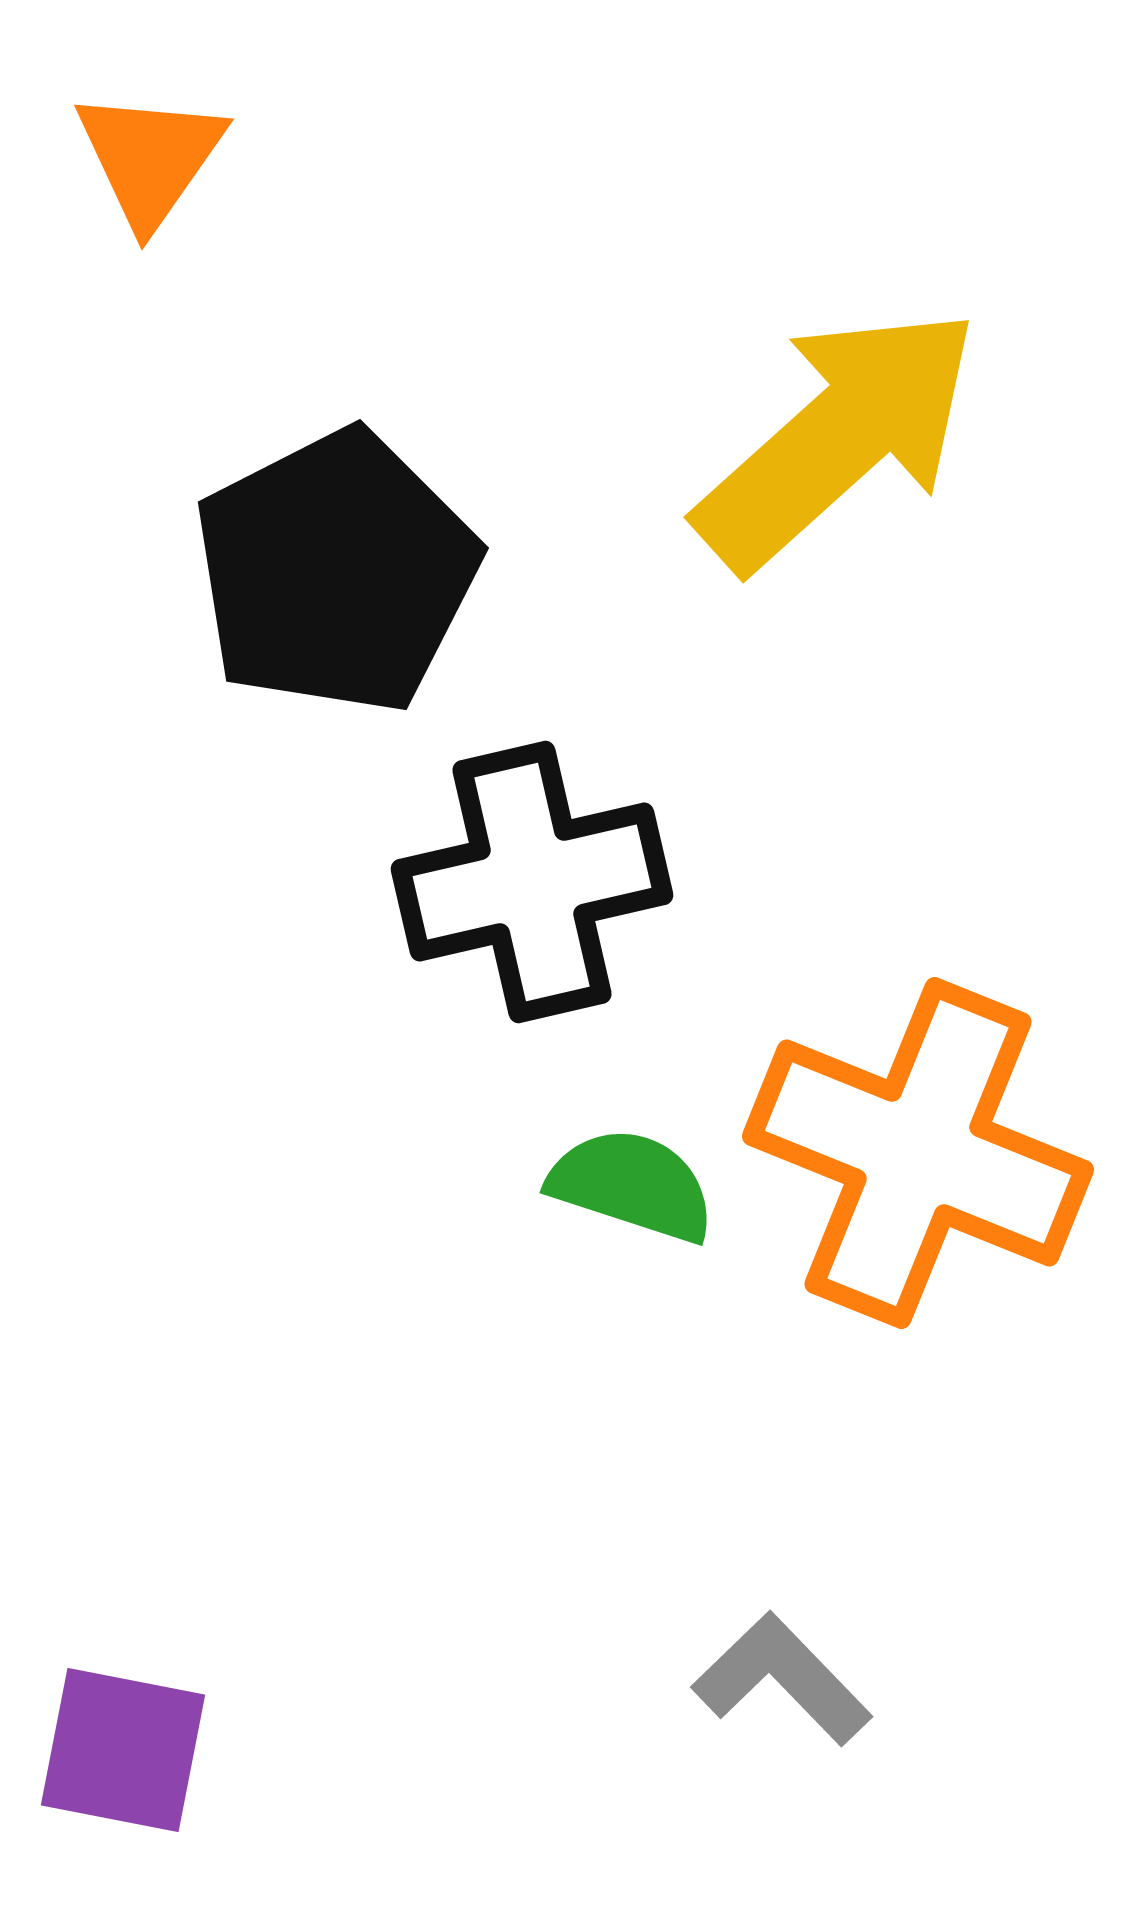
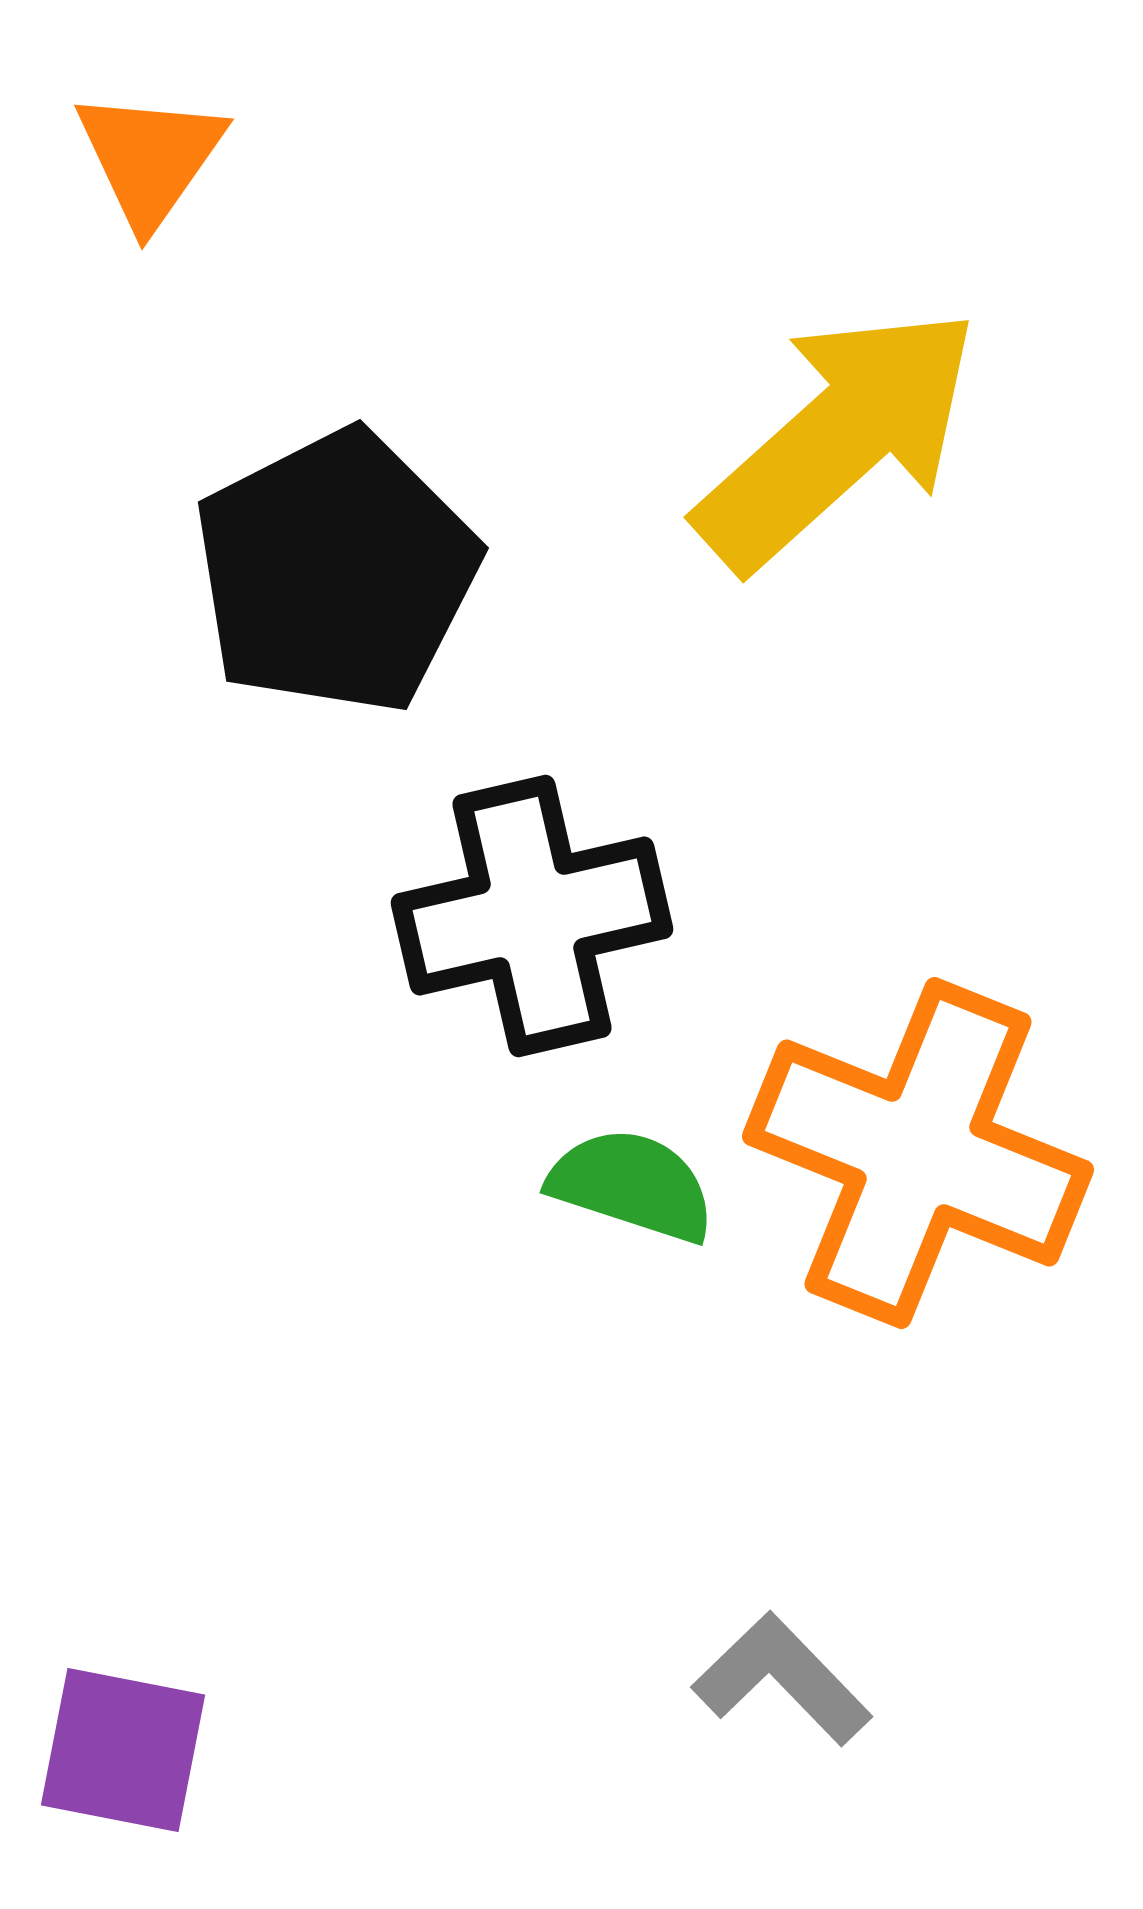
black cross: moved 34 px down
